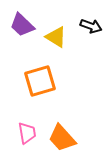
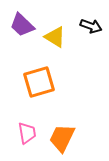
yellow triangle: moved 1 px left
orange square: moved 1 px left, 1 px down
orange trapezoid: rotated 68 degrees clockwise
